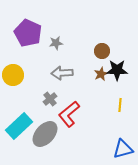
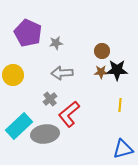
brown star: moved 2 px up; rotated 24 degrees clockwise
gray ellipse: rotated 40 degrees clockwise
